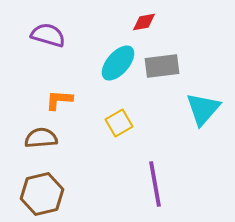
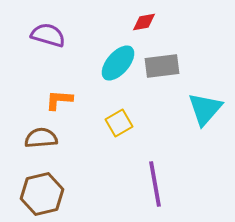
cyan triangle: moved 2 px right
